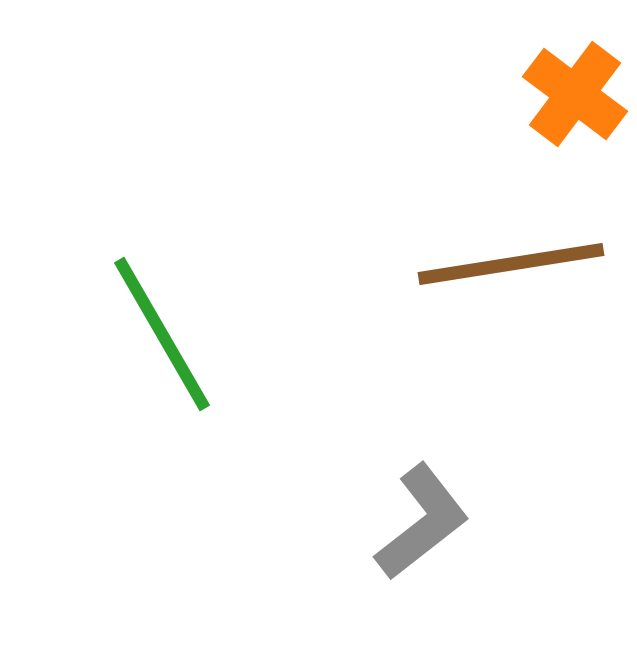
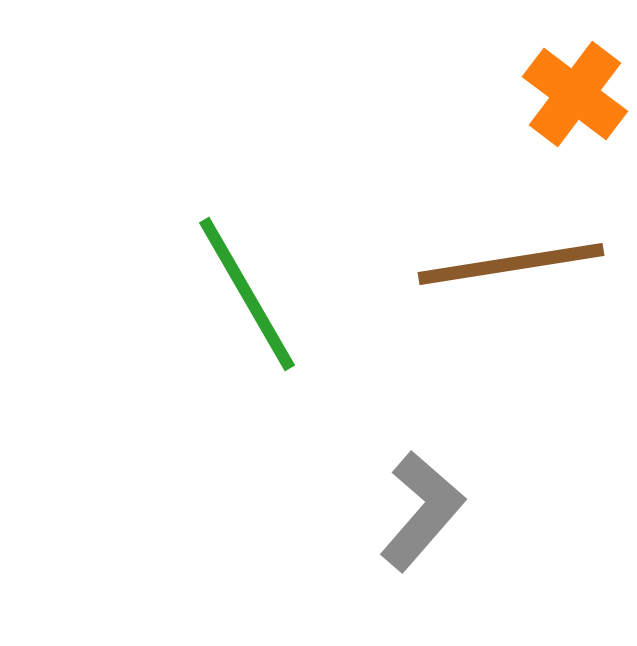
green line: moved 85 px right, 40 px up
gray L-shape: moved 11 px up; rotated 11 degrees counterclockwise
